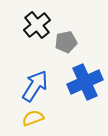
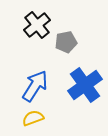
blue cross: moved 3 px down; rotated 12 degrees counterclockwise
